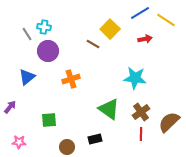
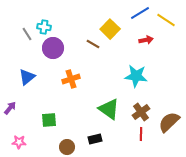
red arrow: moved 1 px right, 1 px down
purple circle: moved 5 px right, 3 px up
cyan star: moved 1 px right, 2 px up
purple arrow: moved 1 px down
